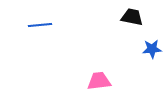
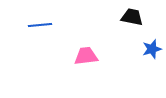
blue star: rotated 12 degrees counterclockwise
pink trapezoid: moved 13 px left, 25 px up
